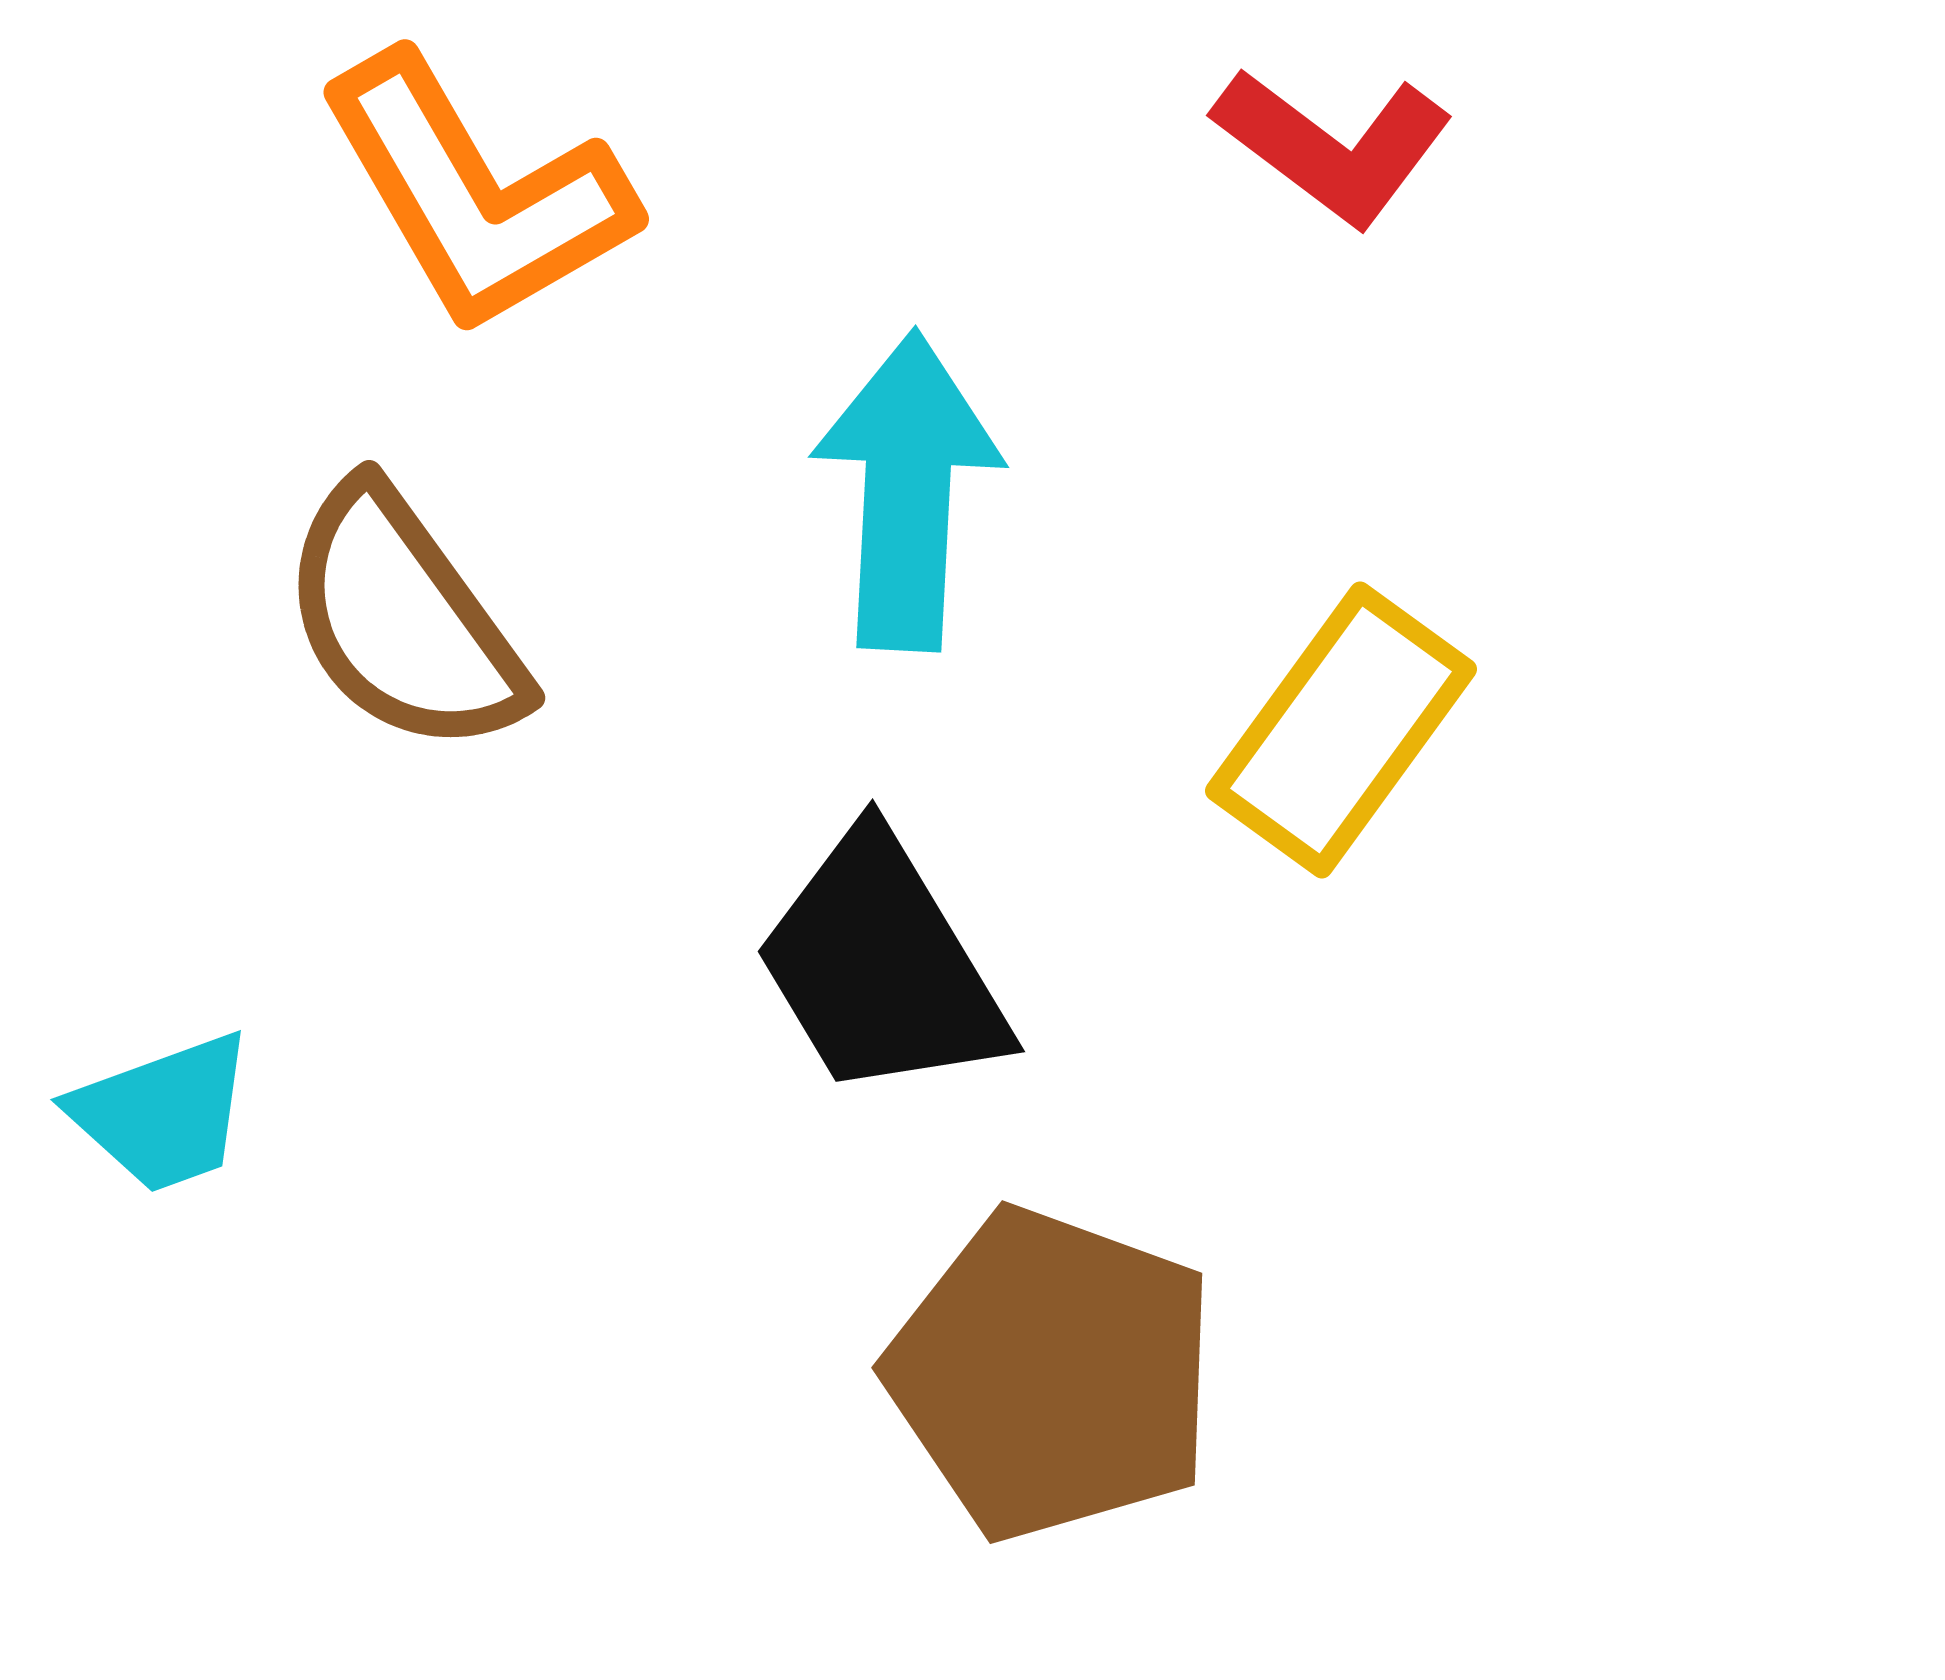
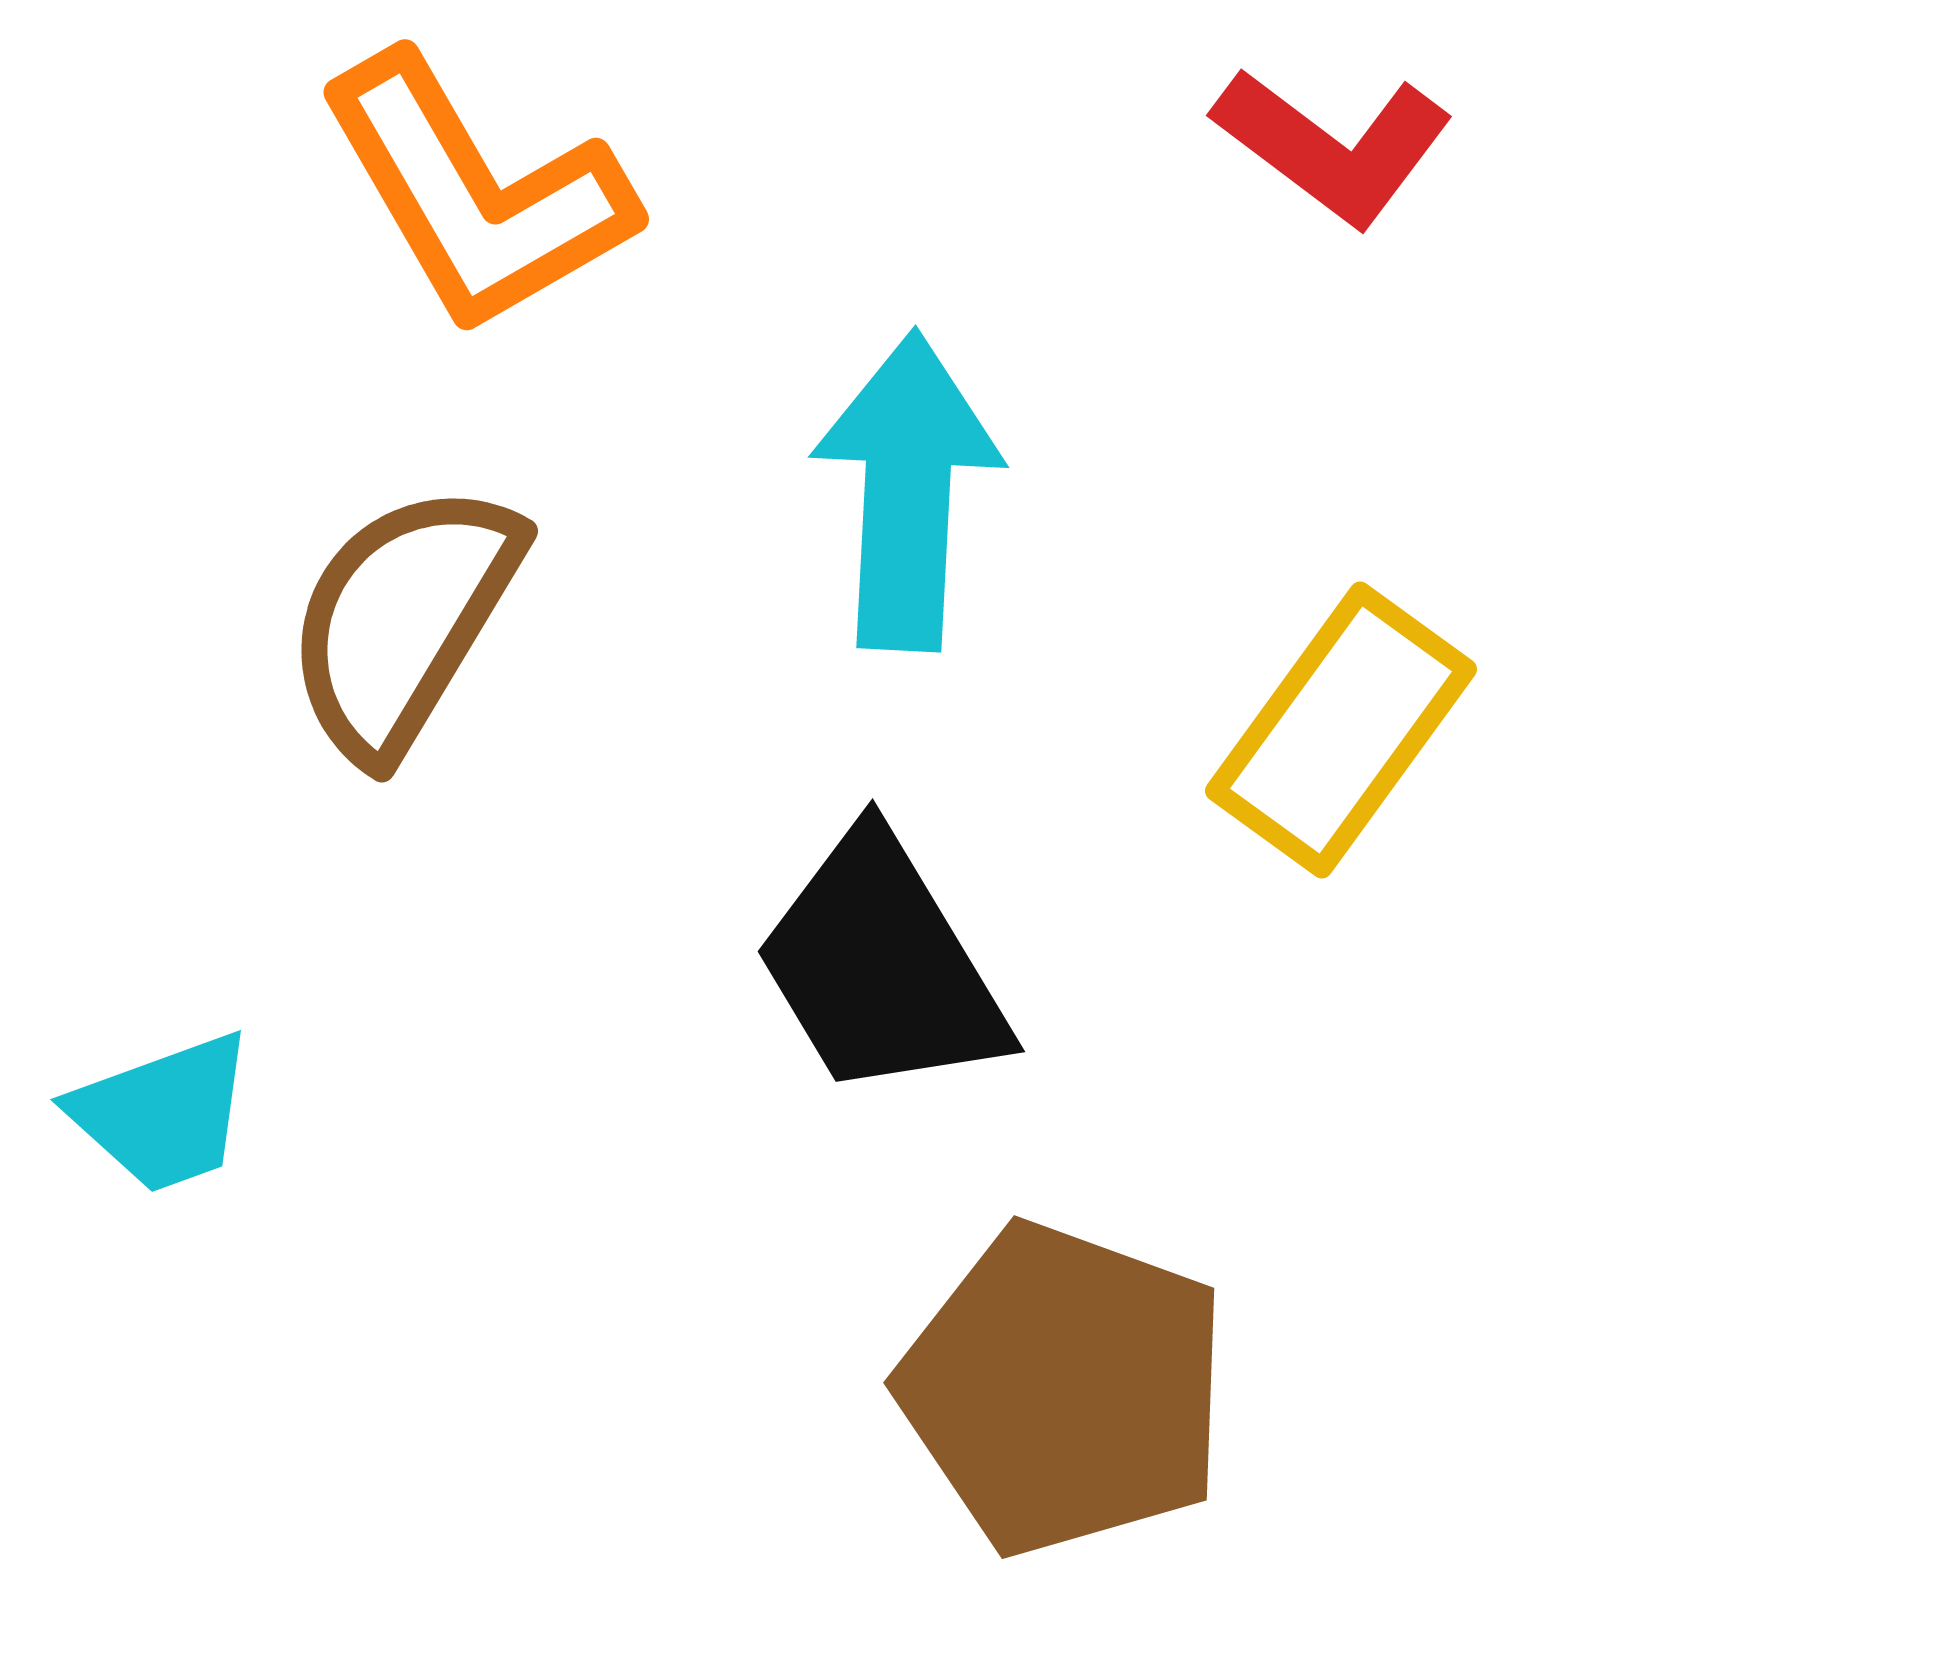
brown semicircle: rotated 67 degrees clockwise
brown pentagon: moved 12 px right, 15 px down
